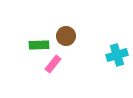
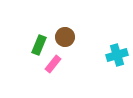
brown circle: moved 1 px left, 1 px down
green rectangle: rotated 66 degrees counterclockwise
